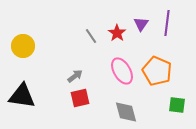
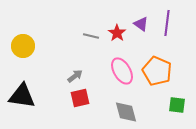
purple triangle: rotated 28 degrees counterclockwise
gray line: rotated 42 degrees counterclockwise
